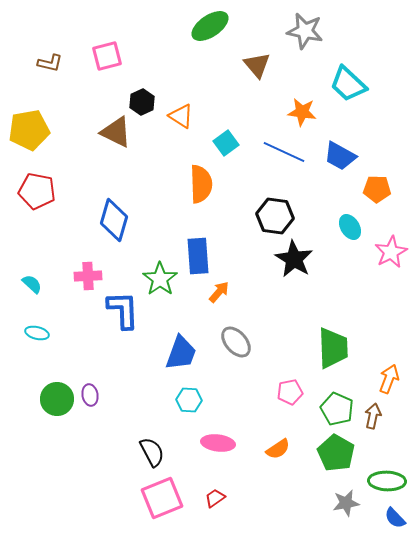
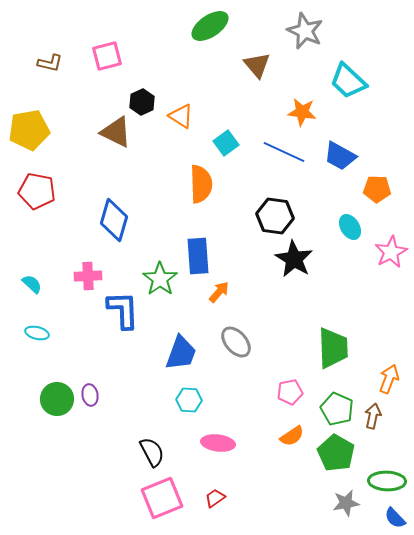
gray star at (305, 31): rotated 12 degrees clockwise
cyan trapezoid at (348, 84): moved 3 px up
orange semicircle at (278, 449): moved 14 px right, 13 px up
